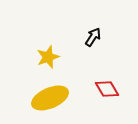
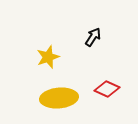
red diamond: rotated 35 degrees counterclockwise
yellow ellipse: moved 9 px right; rotated 18 degrees clockwise
